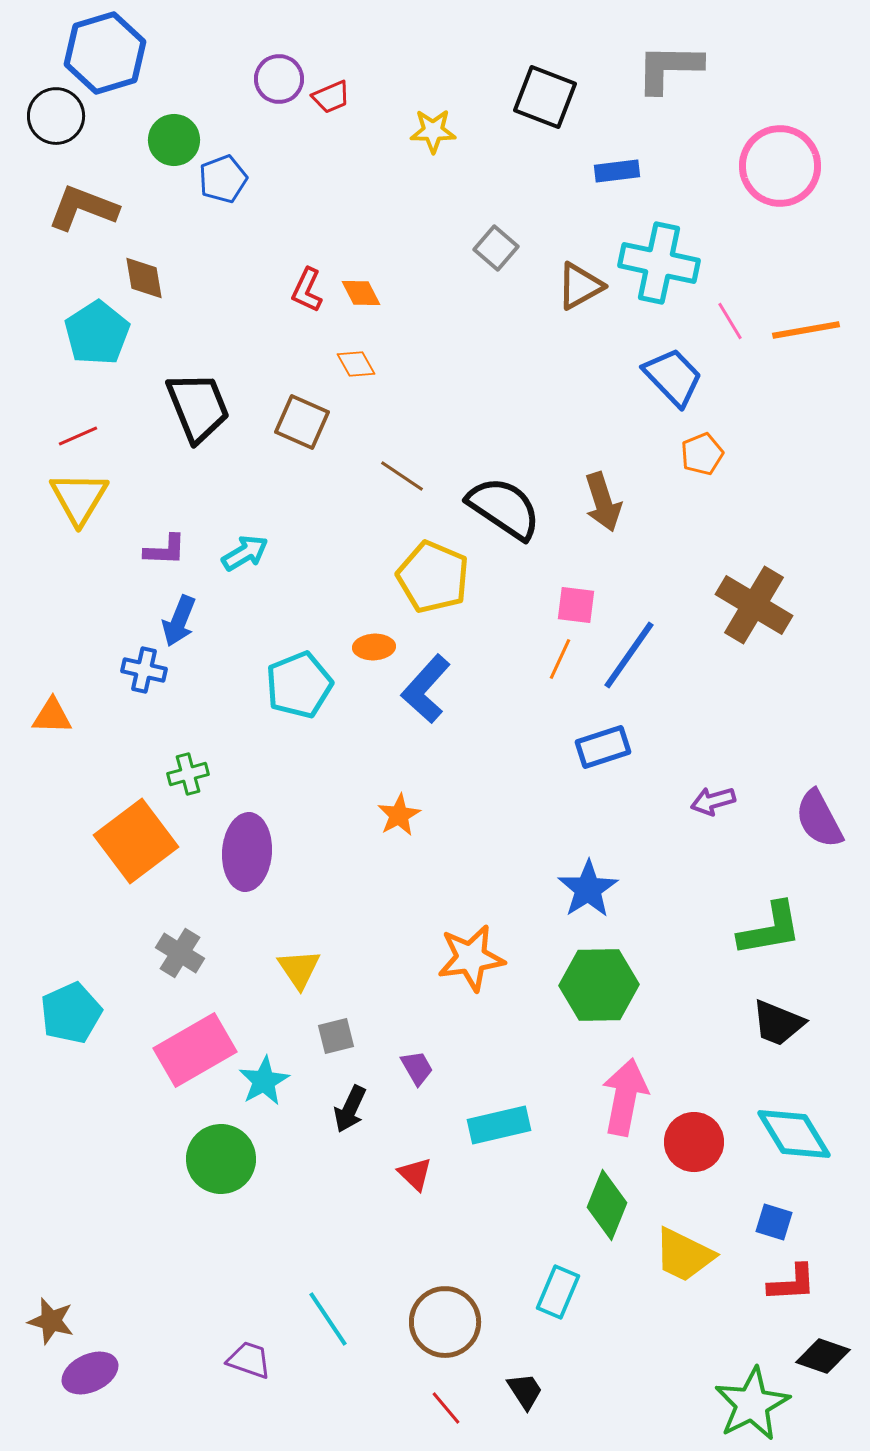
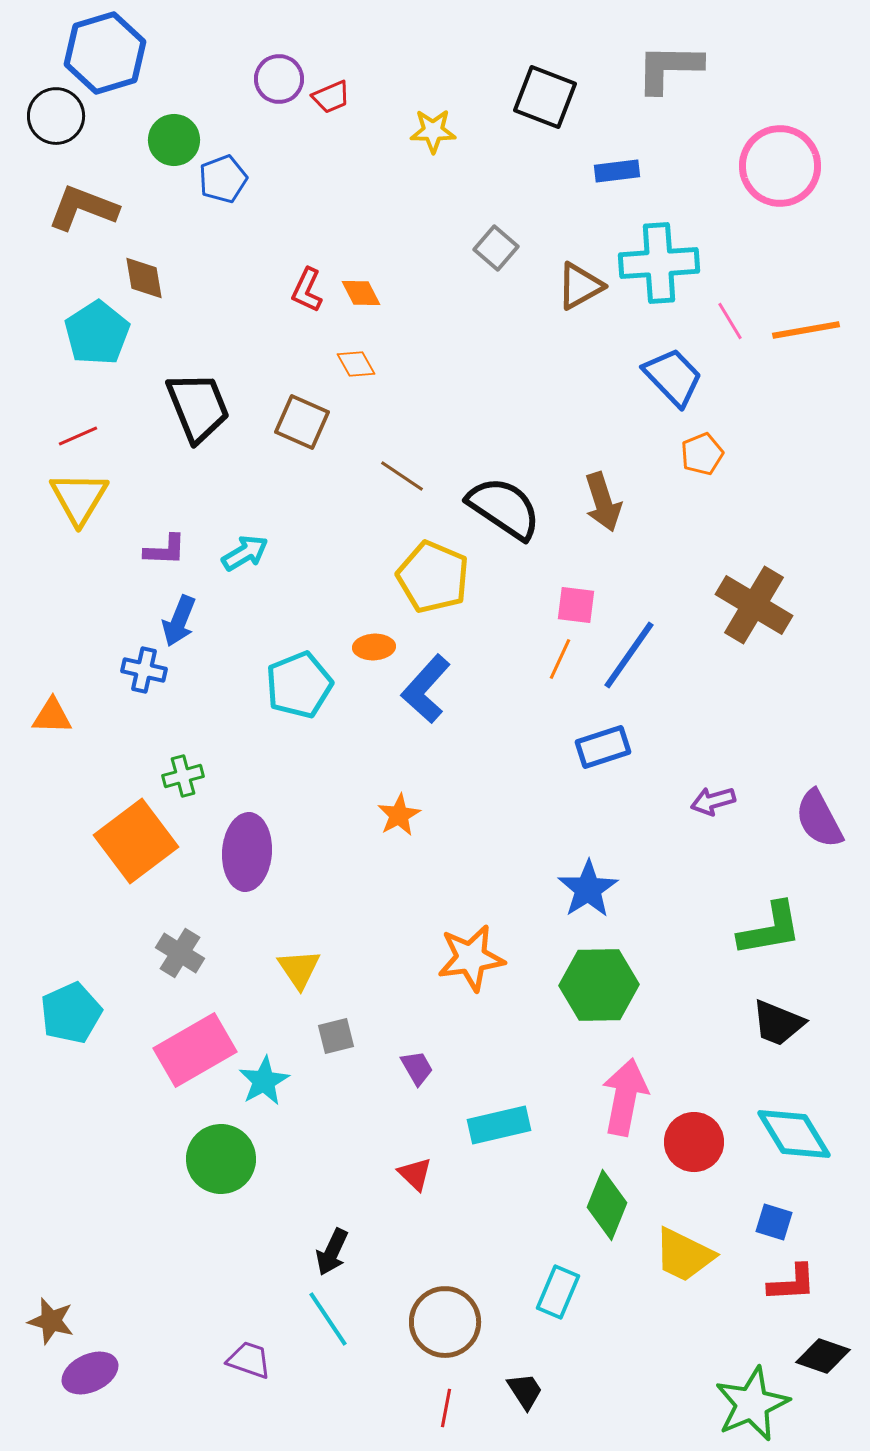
cyan cross at (659, 263): rotated 16 degrees counterclockwise
green cross at (188, 774): moved 5 px left, 2 px down
black arrow at (350, 1109): moved 18 px left, 143 px down
green star at (752, 1404): rotated 4 degrees clockwise
red line at (446, 1408): rotated 51 degrees clockwise
